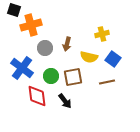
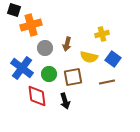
green circle: moved 2 px left, 2 px up
black arrow: rotated 21 degrees clockwise
